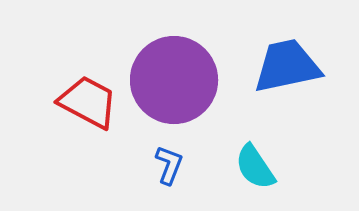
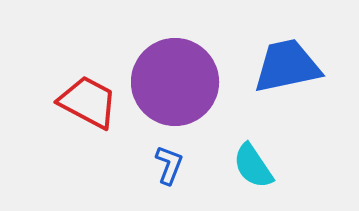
purple circle: moved 1 px right, 2 px down
cyan semicircle: moved 2 px left, 1 px up
